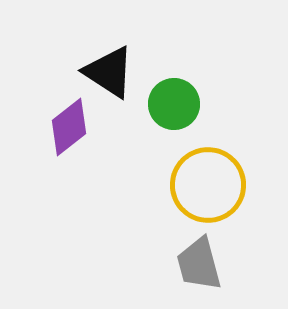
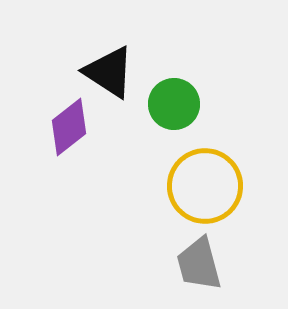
yellow circle: moved 3 px left, 1 px down
